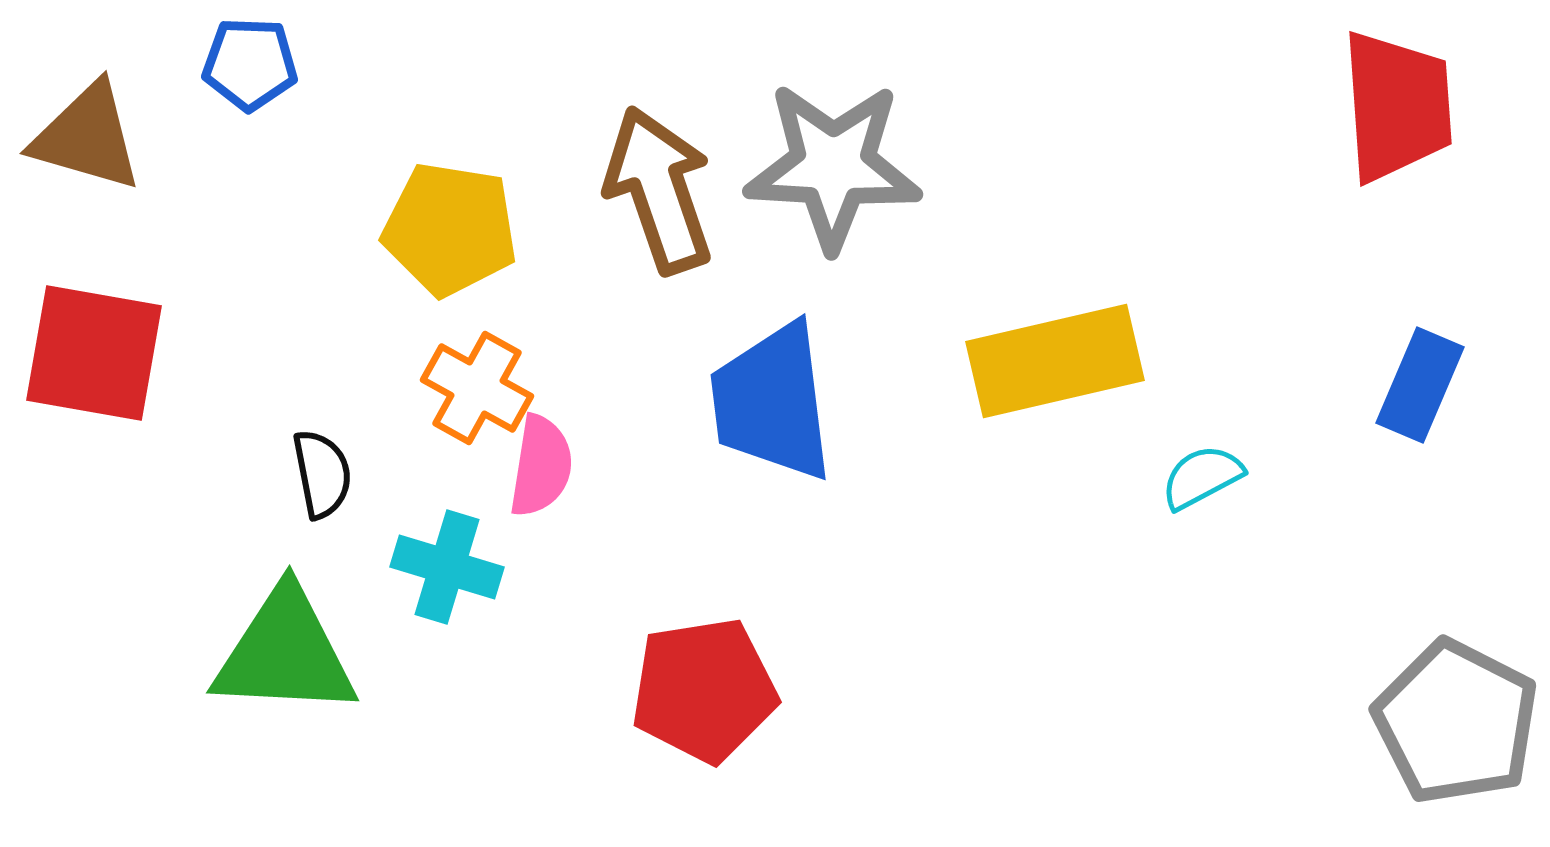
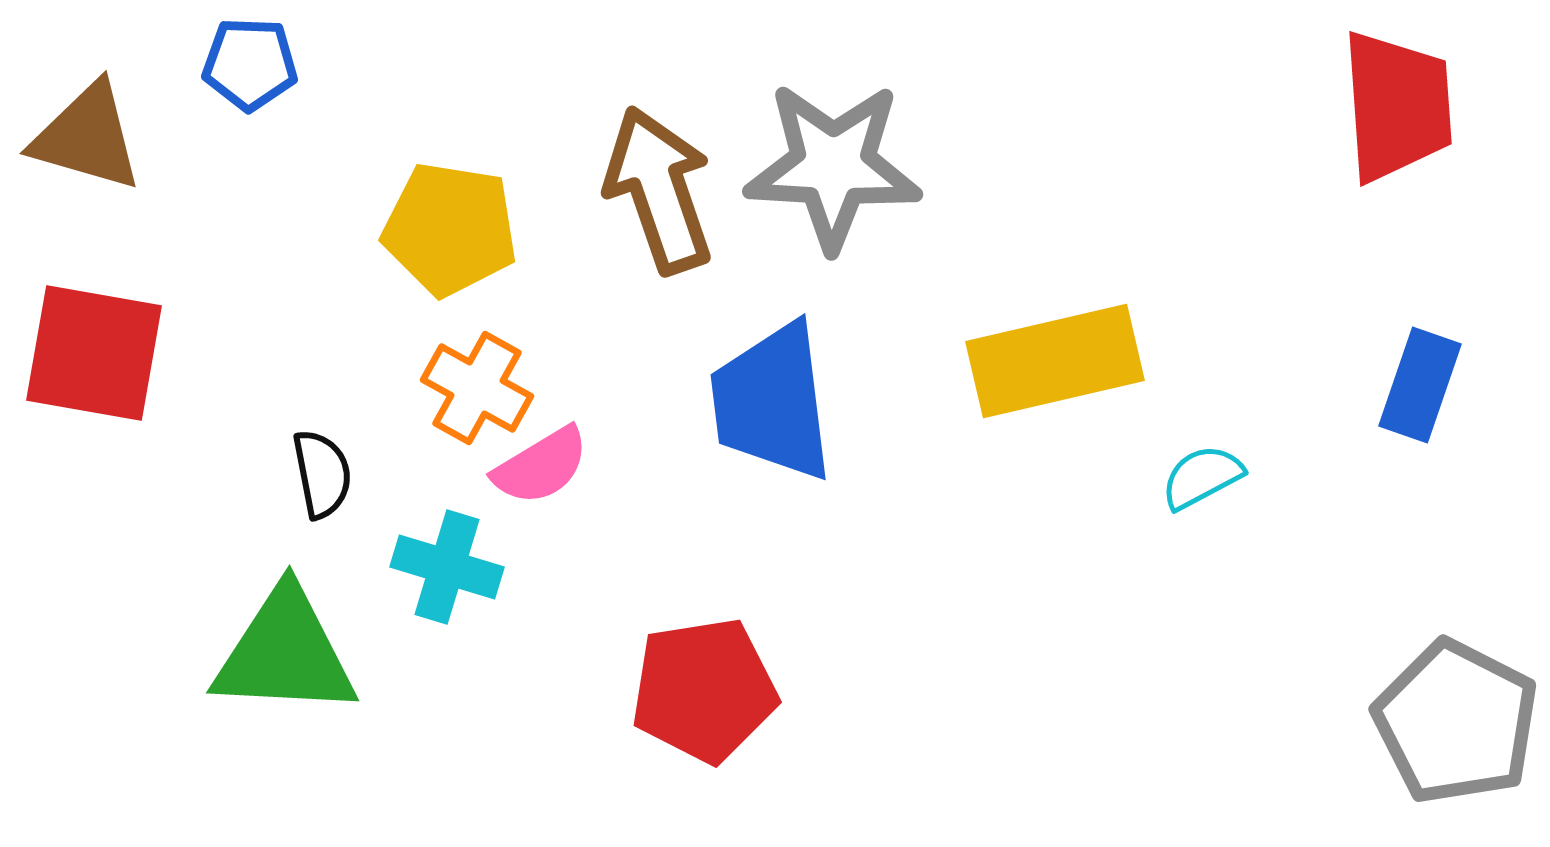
blue rectangle: rotated 4 degrees counterclockwise
pink semicircle: rotated 50 degrees clockwise
